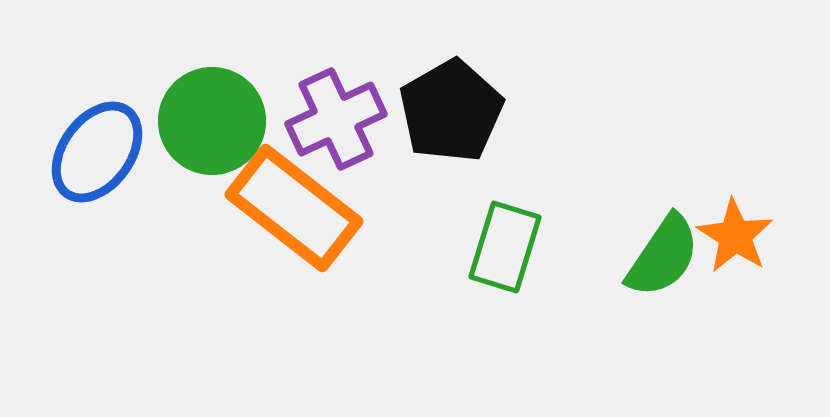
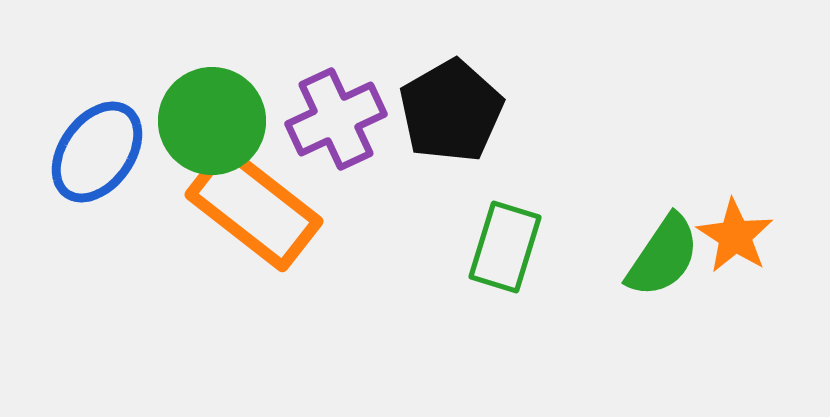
orange rectangle: moved 40 px left
